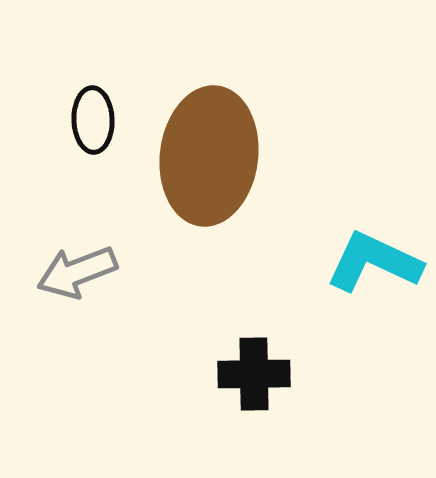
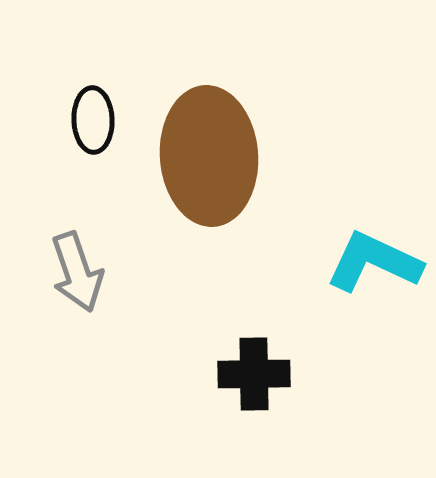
brown ellipse: rotated 11 degrees counterclockwise
gray arrow: rotated 88 degrees counterclockwise
